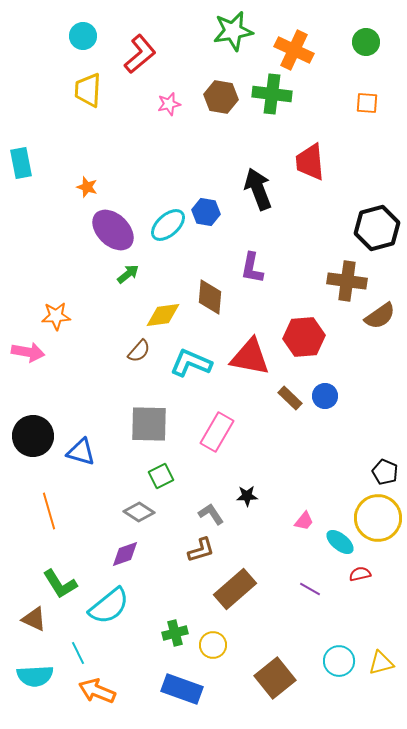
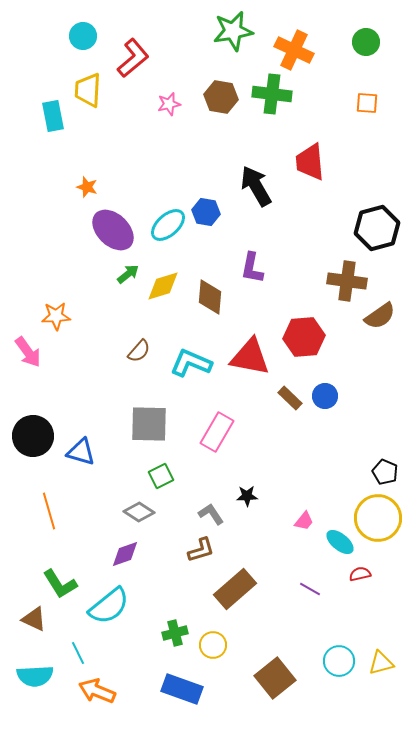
red L-shape at (140, 54): moved 7 px left, 4 px down
cyan rectangle at (21, 163): moved 32 px right, 47 px up
black arrow at (258, 189): moved 2 px left, 3 px up; rotated 9 degrees counterclockwise
yellow diamond at (163, 315): moved 29 px up; rotated 9 degrees counterclockwise
pink arrow at (28, 352): rotated 44 degrees clockwise
